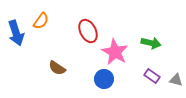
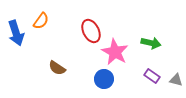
red ellipse: moved 3 px right
